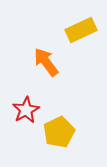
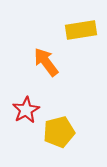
yellow rectangle: rotated 16 degrees clockwise
yellow pentagon: rotated 12 degrees clockwise
